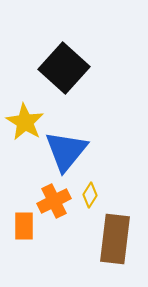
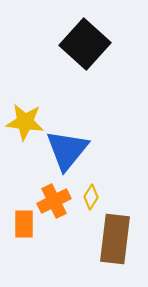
black square: moved 21 px right, 24 px up
yellow star: rotated 24 degrees counterclockwise
blue triangle: moved 1 px right, 1 px up
yellow diamond: moved 1 px right, 2 px down
orange rectangle: moved 2 px up
